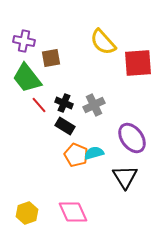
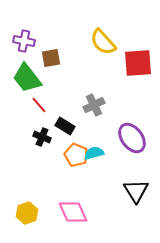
black cross: moved 22 px left, 34 px down
black triangle: moved 11 px right, 14 px down
